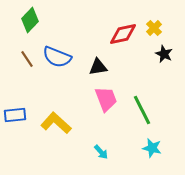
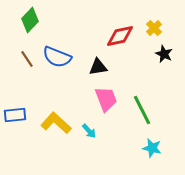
red diamond: moved 3 px left, 2 px down
cyan arrow: moved 12 px left, 21 px up
